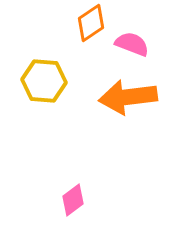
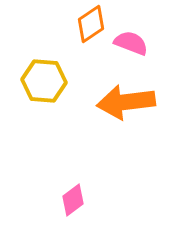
orange diamond: moved 1 px down
pink semicircle: moved 1 px left, 1 px up
orange arrow: moved 2 px left, 5 px down
